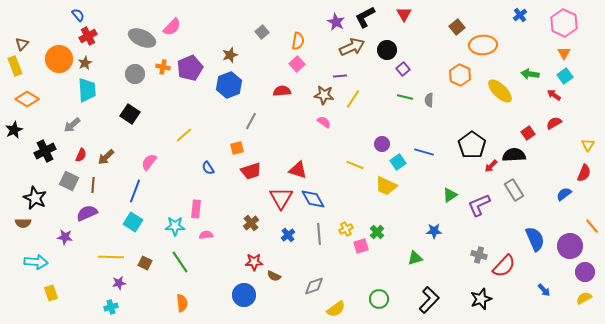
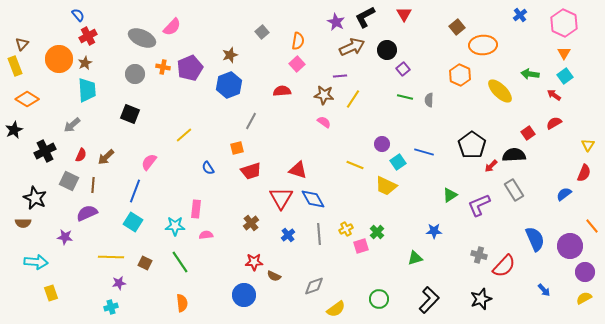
black square at (130, 114): rotated 12 degrees counterclockwise
